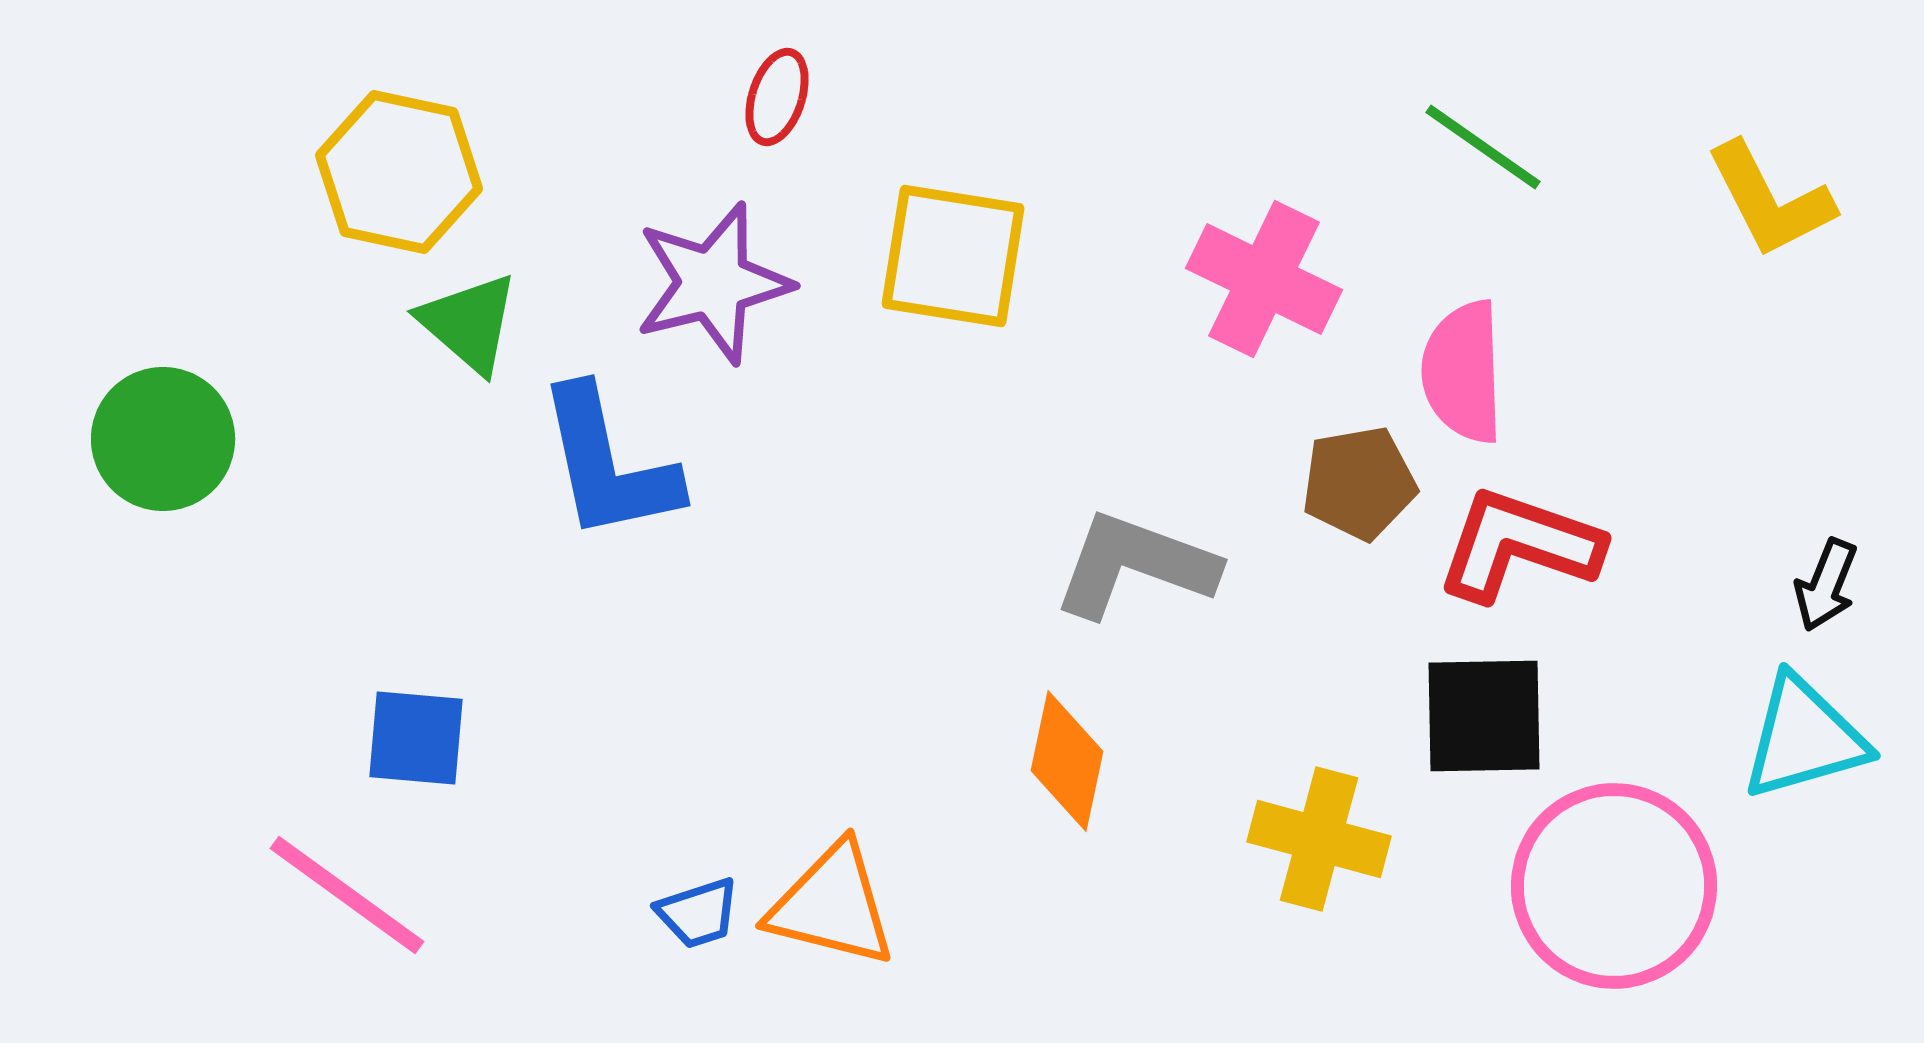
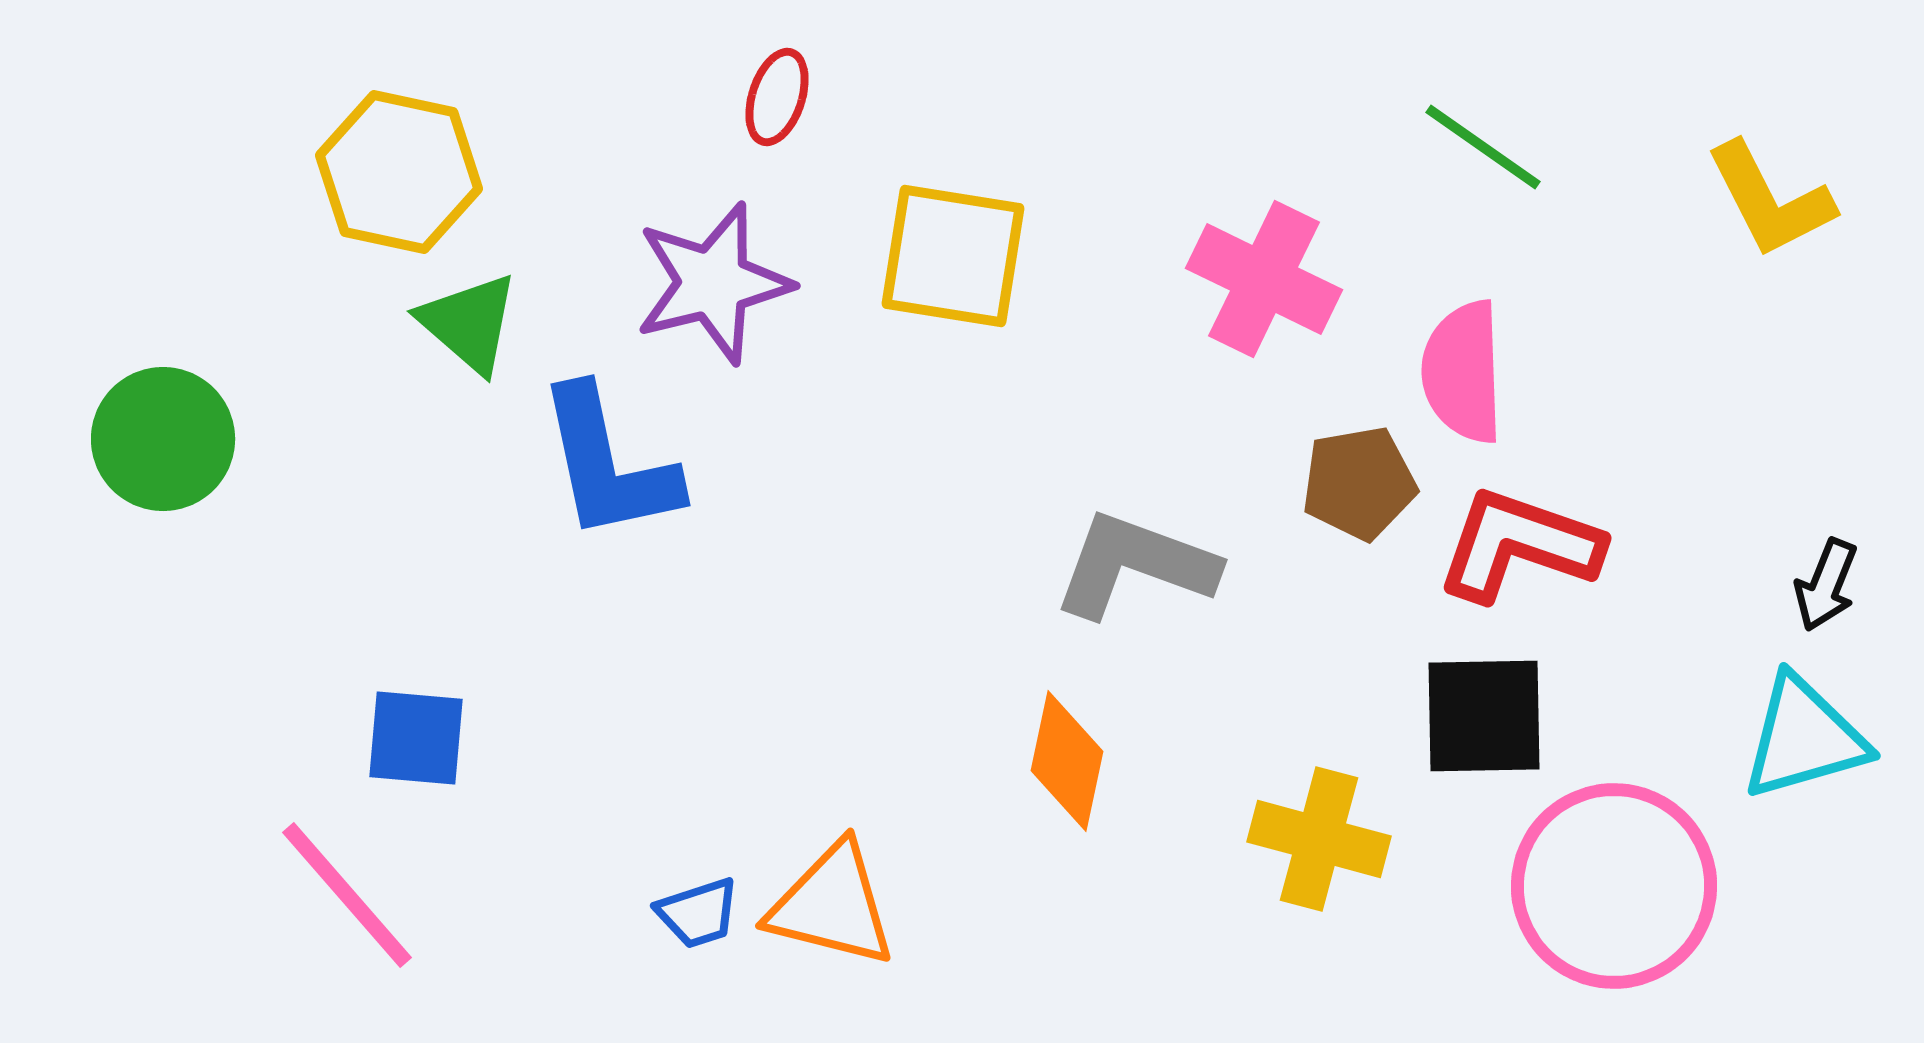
pink line: rotated 13 degrees clockwise
